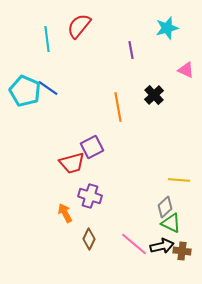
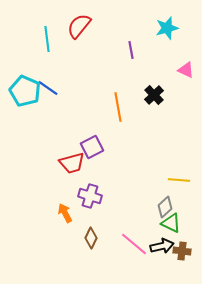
brown diamond: moved 2 px right, 1 px up
